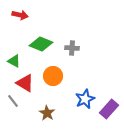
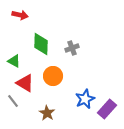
green diamond: rotated 70 degrees clockwise
gray cross: rotated 24 degrees counterclockwise
purple rectangle: moved 2 px left
